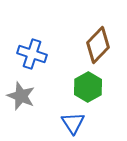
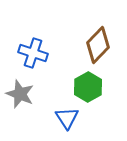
blue cross: moved 1 px right, 1 px up
gray star: moved 1 px left, 2 px up
blue triangle: moved 6 px left, 5 px up
